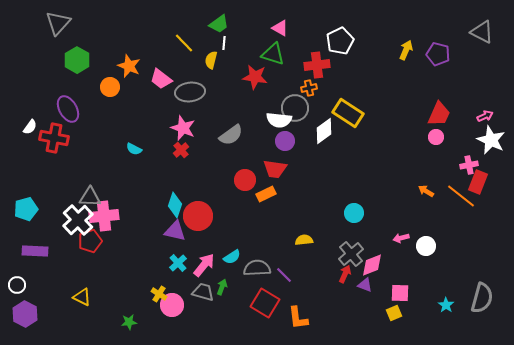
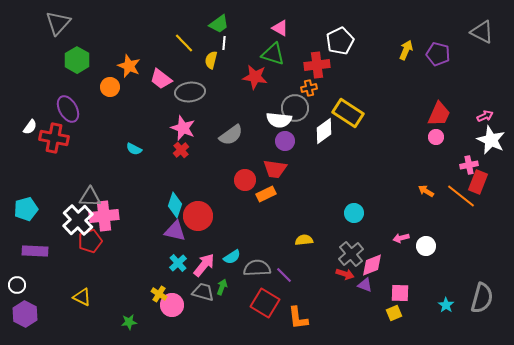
red arrow at (345, 274): rotated 84 degrees clockwise
